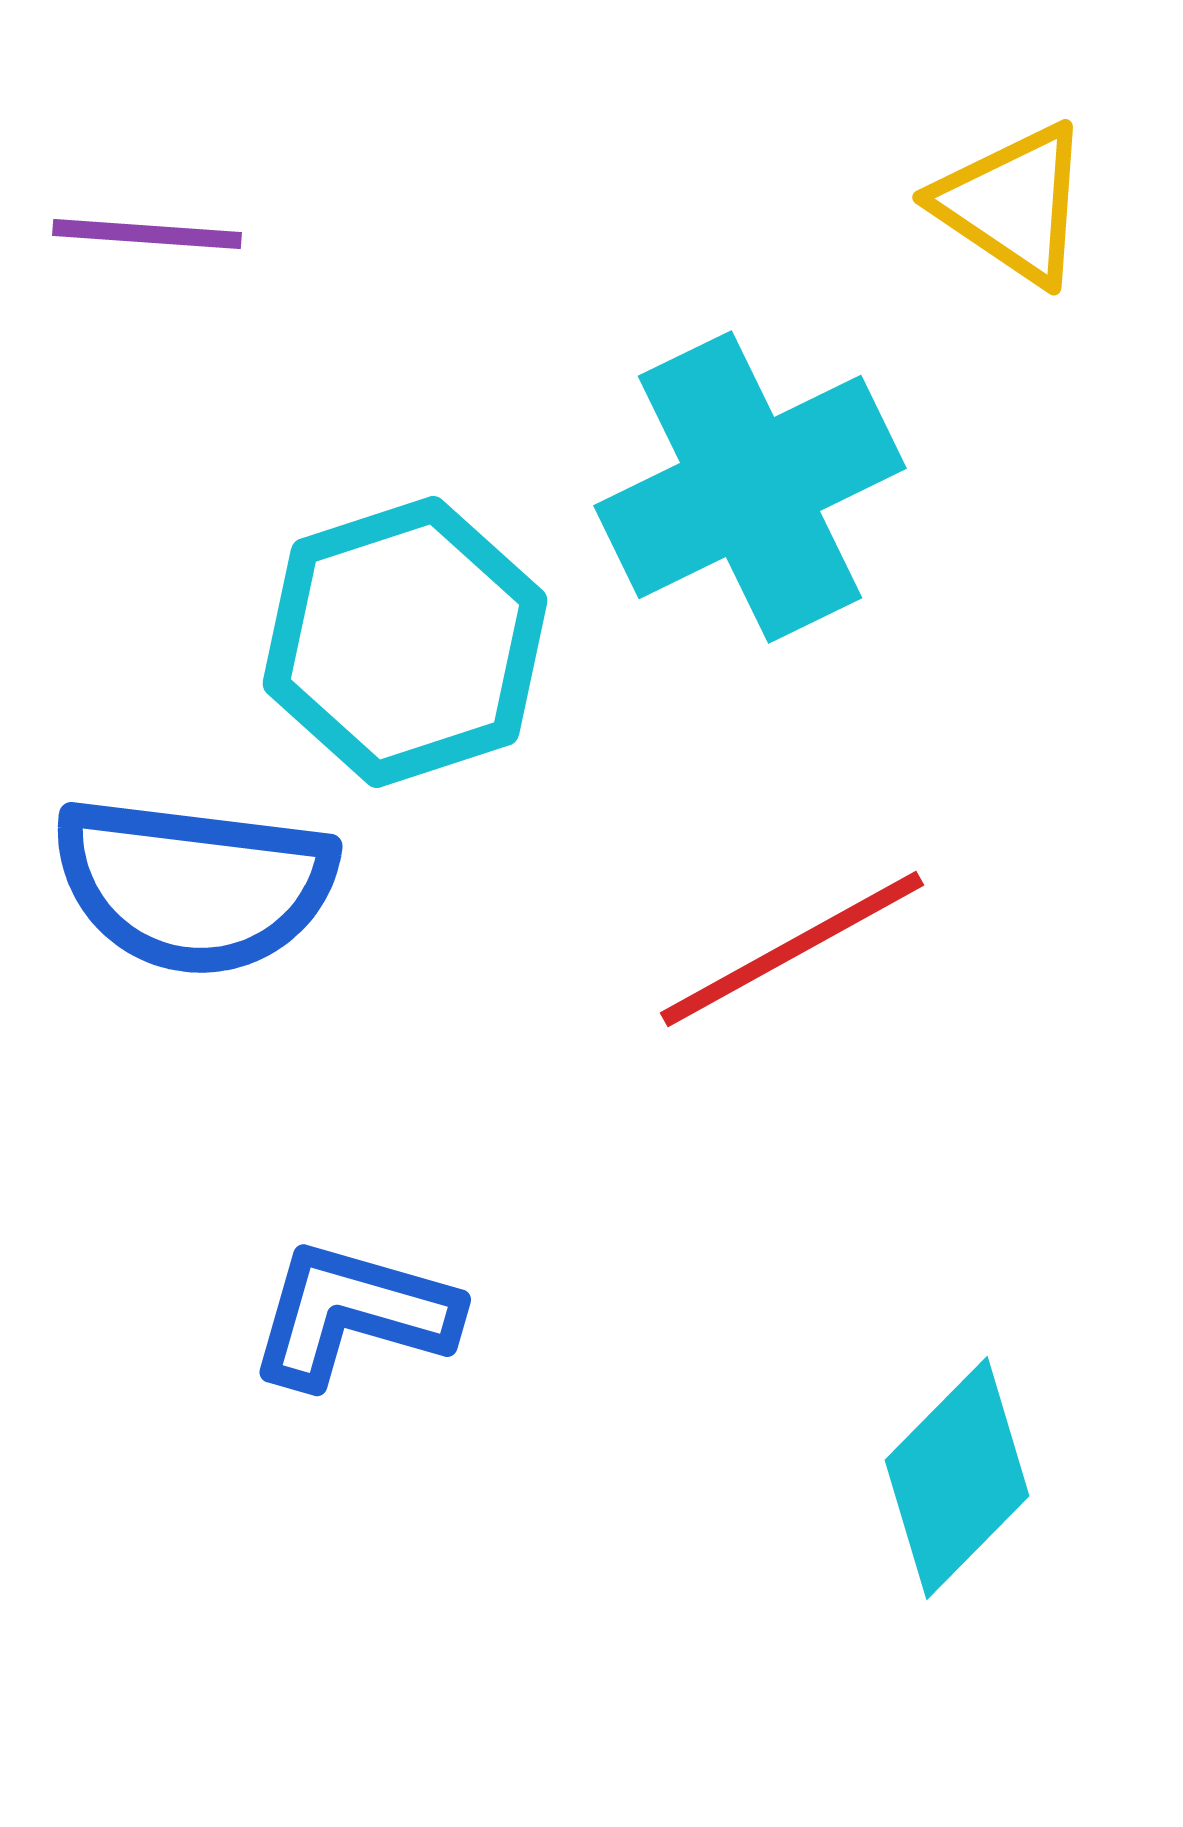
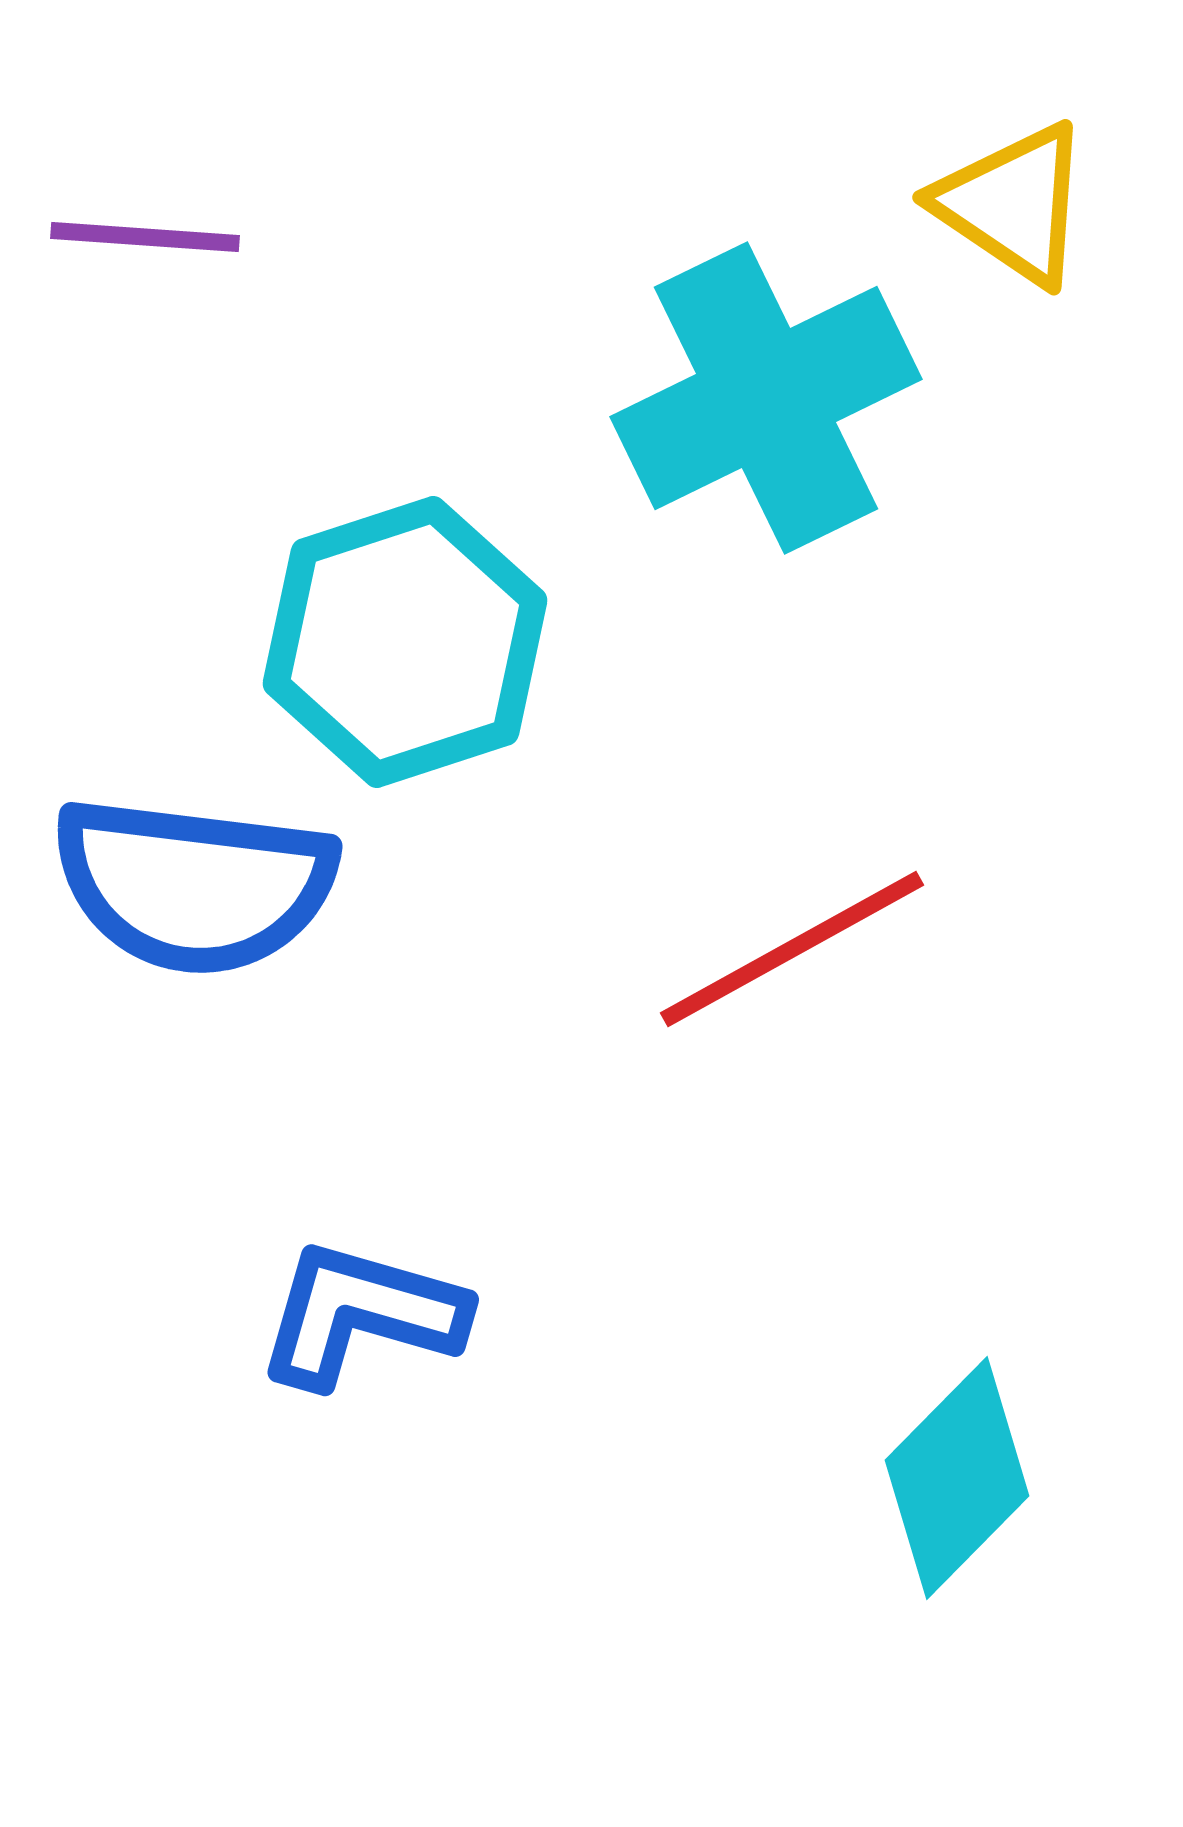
purple line: moved 2 px left, 3 px down
cyan cross: moved 16 px right, 89 px up
blue L-shape: moved 8 px right
